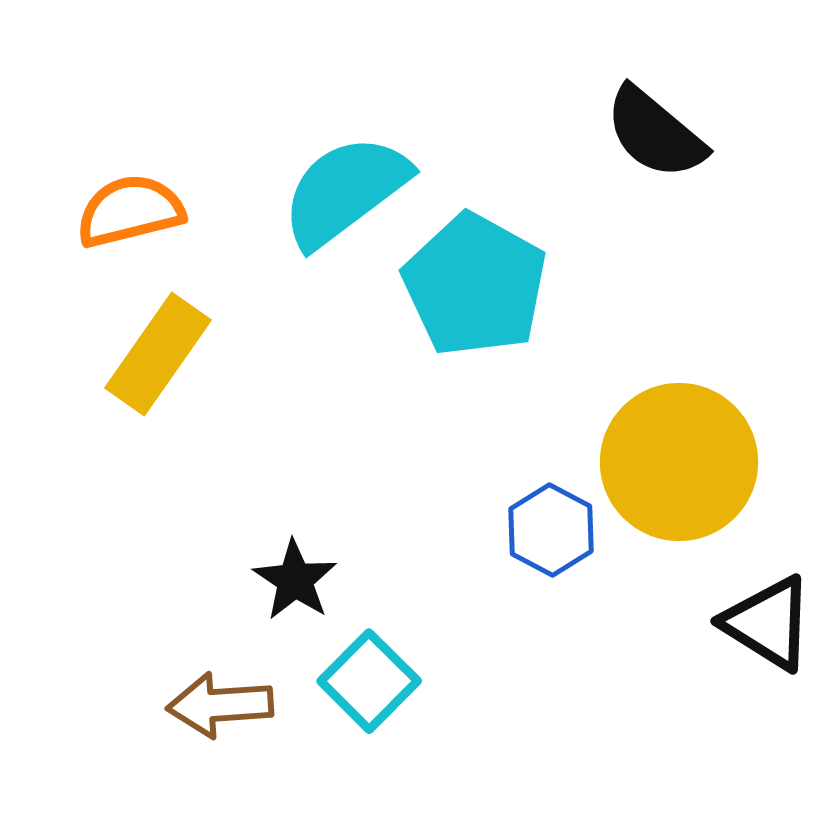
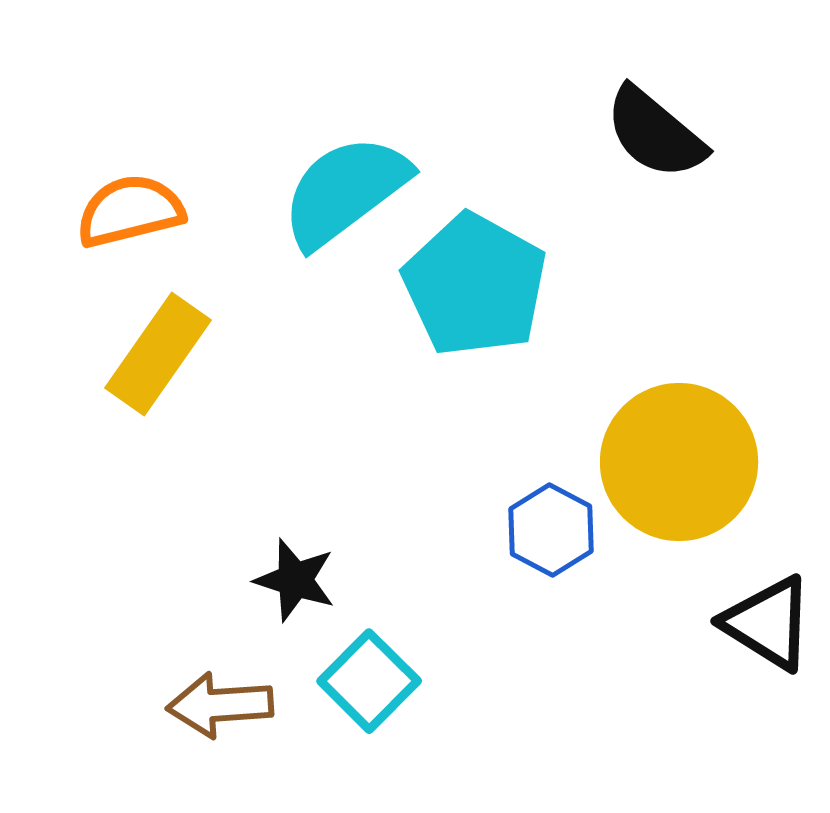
black star: rotated 16 degrees counterclockwise
